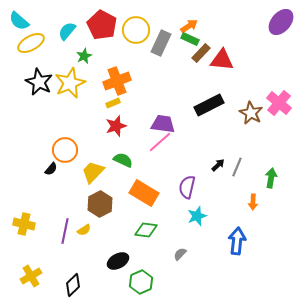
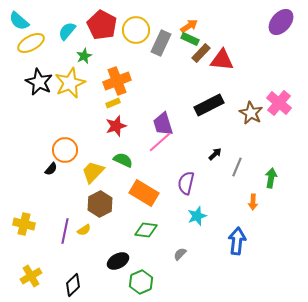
purple trapezoid at (163, 124): rotated 115 degrees counterclockwise
black arrow at (218, 165): moved 3 px left, 11 px up
purple semicircle at (187, 187): moved 1 px left, 4 px up
